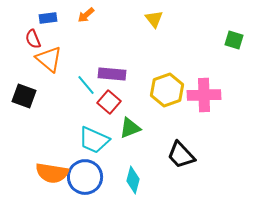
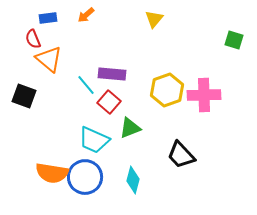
yellow triangle: rotated 18 degrees clockwise
